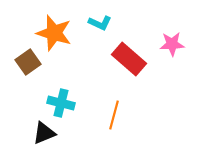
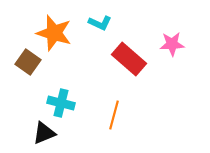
brown square: rotated 20 degrees counterclockwise
